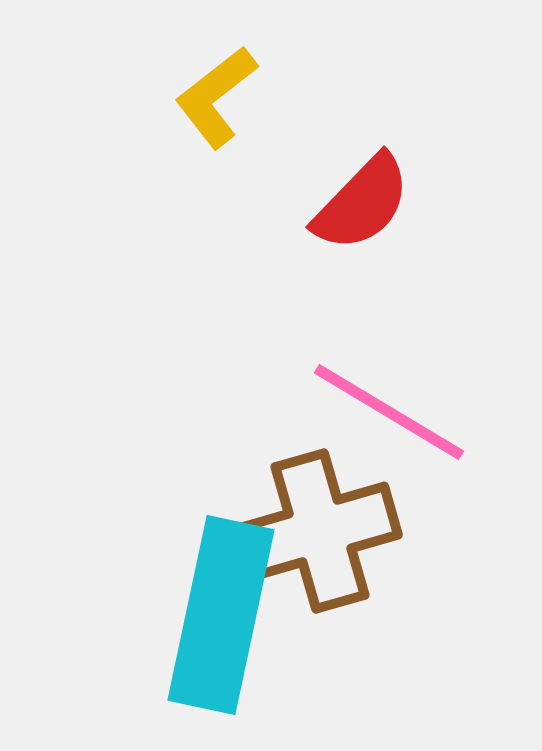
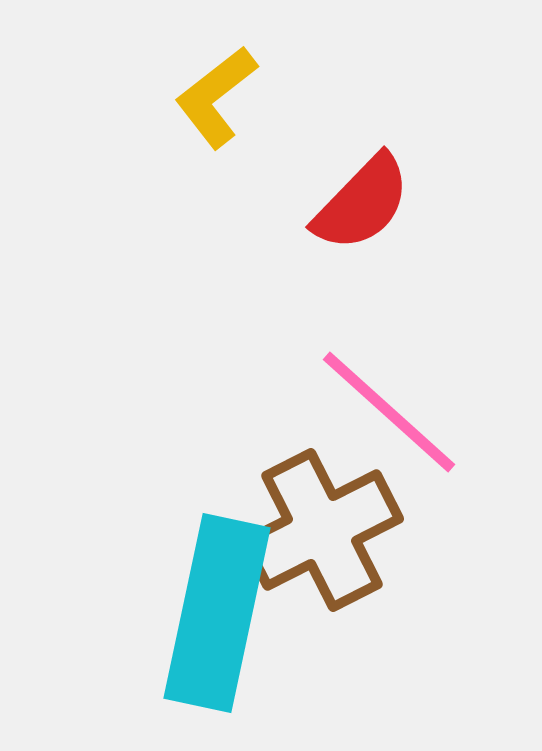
pink line: rotated 11 degrees clockwise
brown cross: moved 2 px right, 1 px up; rotated 11 degrees counterclockwise
cyan rectangle: moved 4 px left, 2 px up
